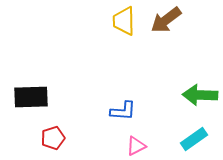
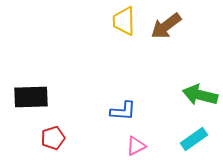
brown arrow: moved 6 px down
green arrow: rotated 12 degrees clockwise
